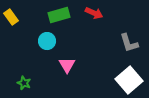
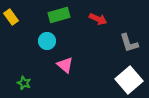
red arrow: moved 4 px right, 6 px down
pink triangle: moved 2 px left; rotated 18 degrees counterclockwise
